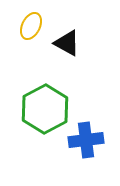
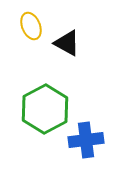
yellow ellipse: rotated 48 degrees counterclockwise
